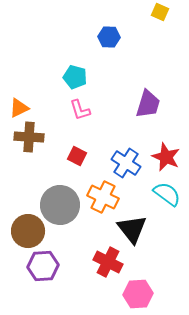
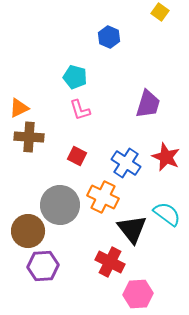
yellow square: rotated 12 degrees clockwise
blue hexagon: rotated 20 degrees clockwise
cyan semicircle: moved 20 px down
red cross: moved 2 px right
